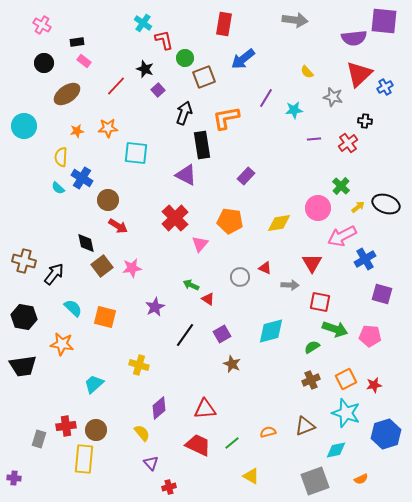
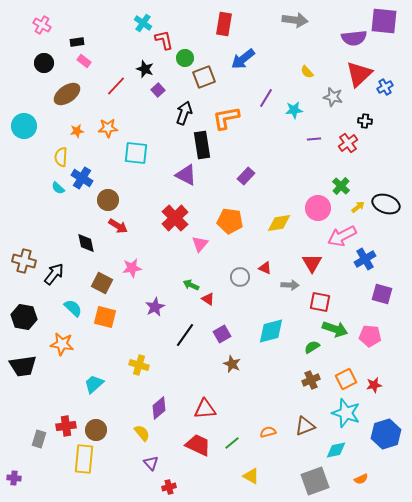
brown square at (102, 266): moved 17 px down; rotated 25 degrees counterclockwise
